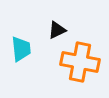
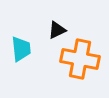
orange cross: moved 3 px up
